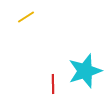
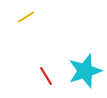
red line: moved 7 px left, 8 px up; rotated 30 degrees counterclockwise
